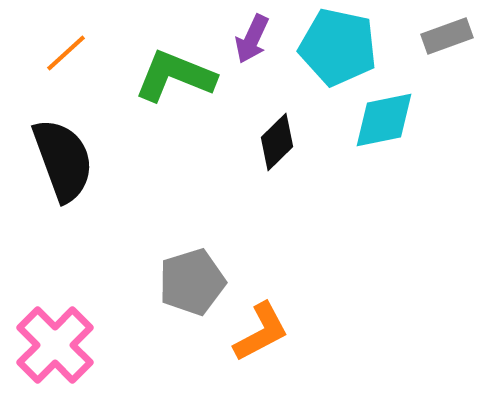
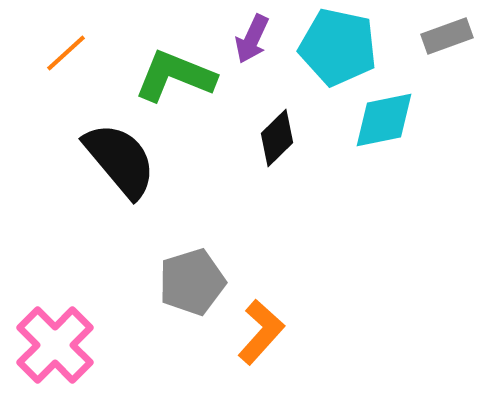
black diamond: moved 4 px up
black semicircle: moved 57 px right; rotated 20 degrees counterclockwise
orange L-shape: rotated 20 degrees counterclockwise
